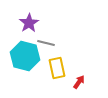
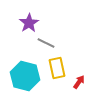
gray line: rotated 12 degrees clockwise
cyan hexagon: moved 20 px down
